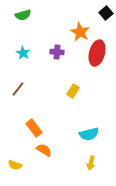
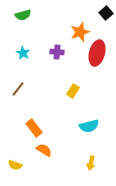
orange star: rotated 24 degrees clockwise
cyan semicircle: moved 8 px up
